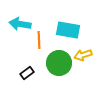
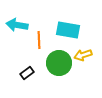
cyan arrow: moved 3 px left, 1 px down
